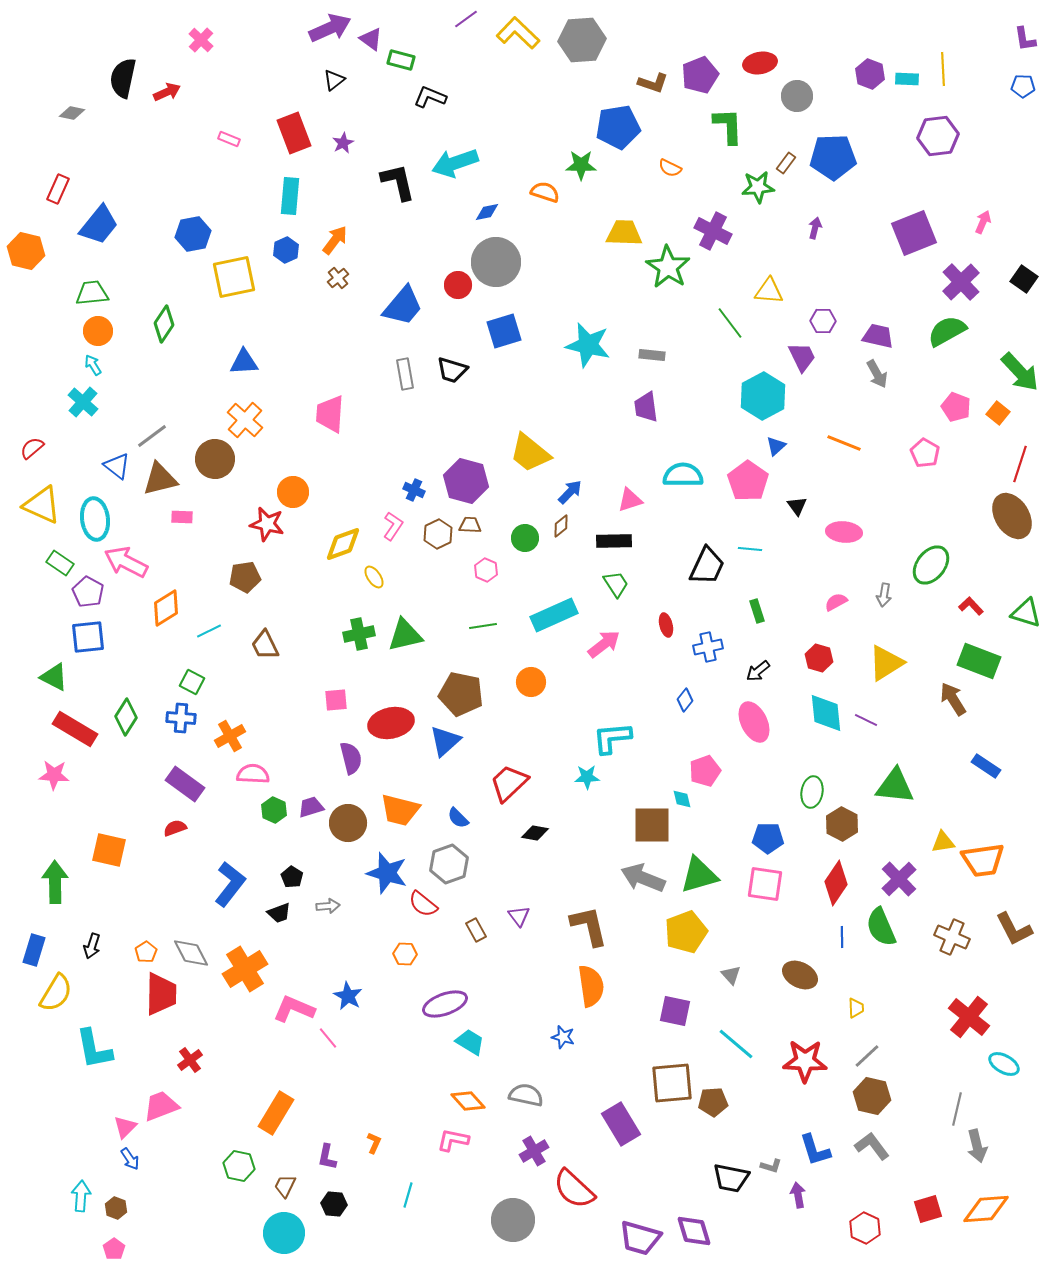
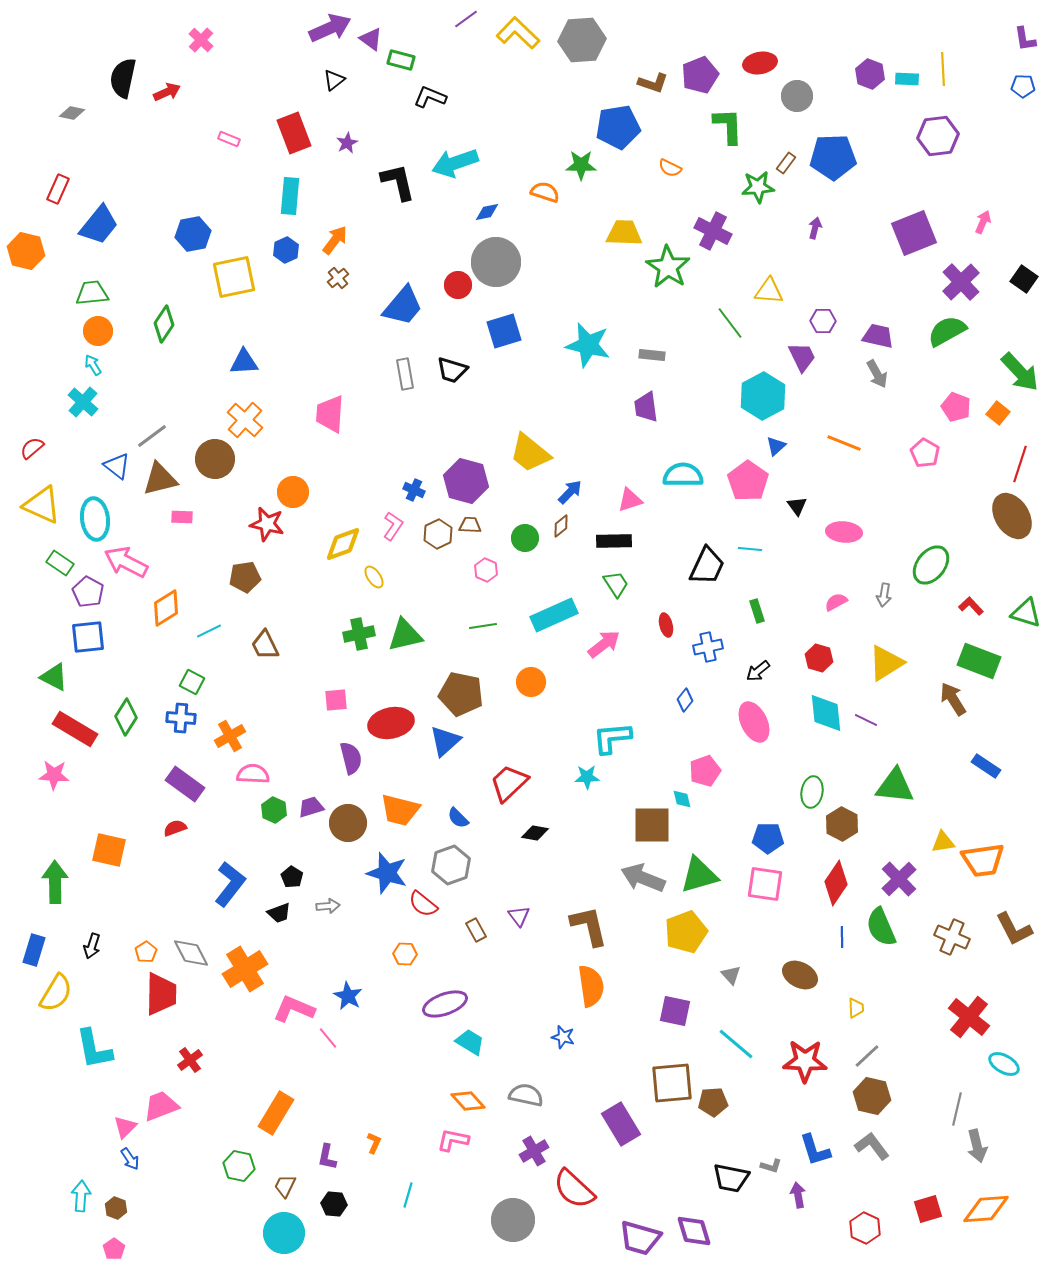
purple star at (343, 143): moved 4 px right
gray hexagon at (449, 864): moved 2 px right, 1 px down
